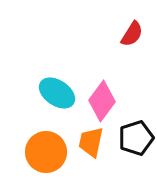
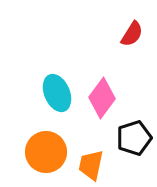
cyan ellipse: rotated 33 degrees clockwise
pink diamond: moved 3 px up
black pentagon: moved 2 px left
orange trapezoid: moved 23 px down
